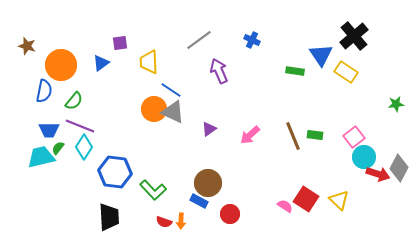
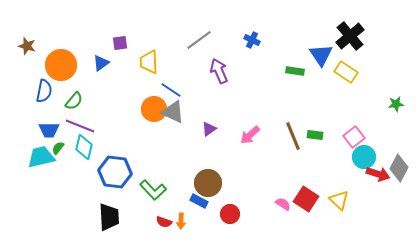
black cross at (354, 36): moved 4 px left
cyan diamond at (84, 147): rotated 20 degrees counterclockwise
pink semicircle at (285, 206): moved 2 px left, 2 px up
